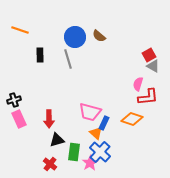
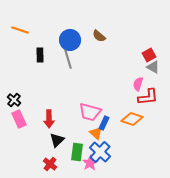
blue circle: moved 5 px left, 3 px down
gray triangle: moved 1 px down
black cross: rotated 32 degrees counterclockwise
black triangle: rotated 28 degrees counterclockwise
green rectangle: moved 3 px right
